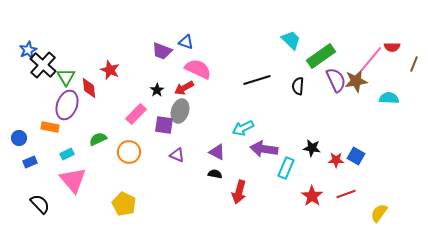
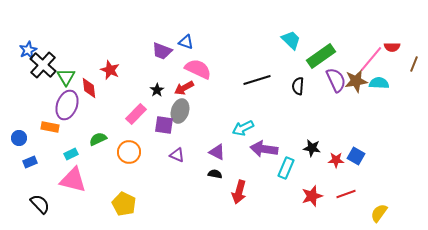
cyan semicircle at (389, 98): moved 10 px left, 15 px up
cyan rectangle at (67, 154): moved 4 px right
pink triangle at (73, 180): rotated 36 degrees counterclockwise
red star at (312, 196): rotated 20 degrees clockwise
